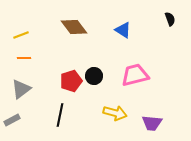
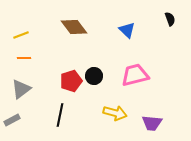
blue triangle: moved 4 px right; rotated 12 degrees clockwise
